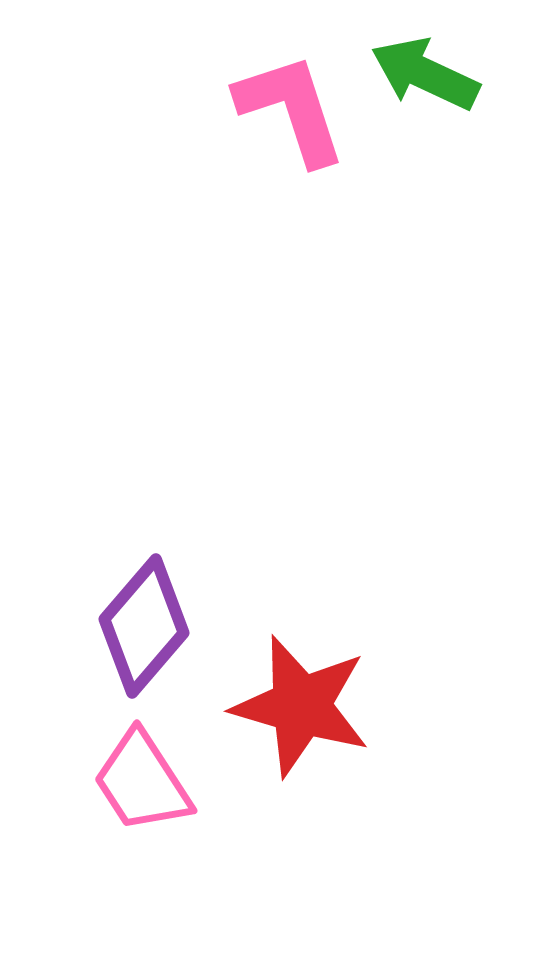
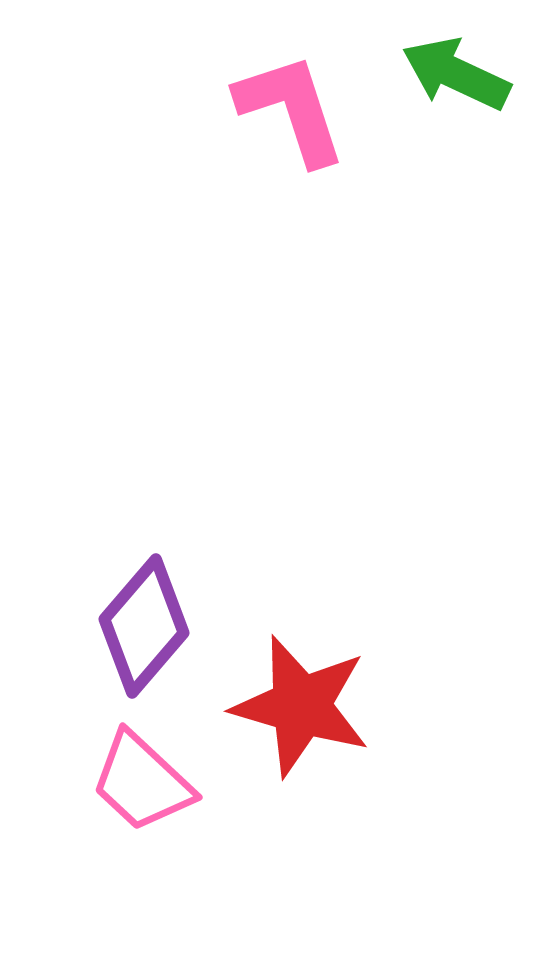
green arrow: moved 31 px right
pink trapezoid: rotated 14 degrees counterclockwise
